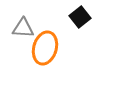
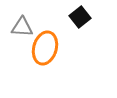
gray triangle: moved 1 px left, 1 px up
